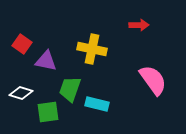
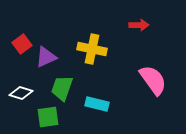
red square: rotated 18 degrees clockwise
purple triangle: moved 4 px up; rotated 35 degrees counterclockwise
green trapezoid: moved 8 px left, 1 px up
green square: moved 5 px down
